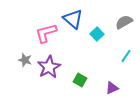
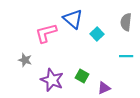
gray semicircle: moved 2 px right; rotated 54 degrees counterclockwise
cyan line: rotated 56 degrees clockwise
purple star: moved 3 px right, 13 px down; rotated 20 degrees counterclockwise
green square: moved 2 px right, 4 px up
purple triangle: moved 8 px left
